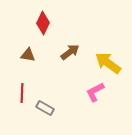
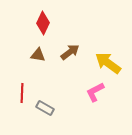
brown triangle: moved 10 px right
